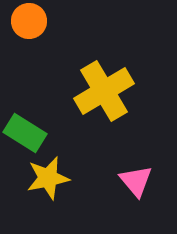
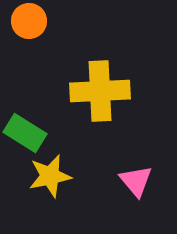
yellow cross: moved 4 px left; rotated 28 degrees clockwise
yellow star: moved 2 px right, 2 px up
